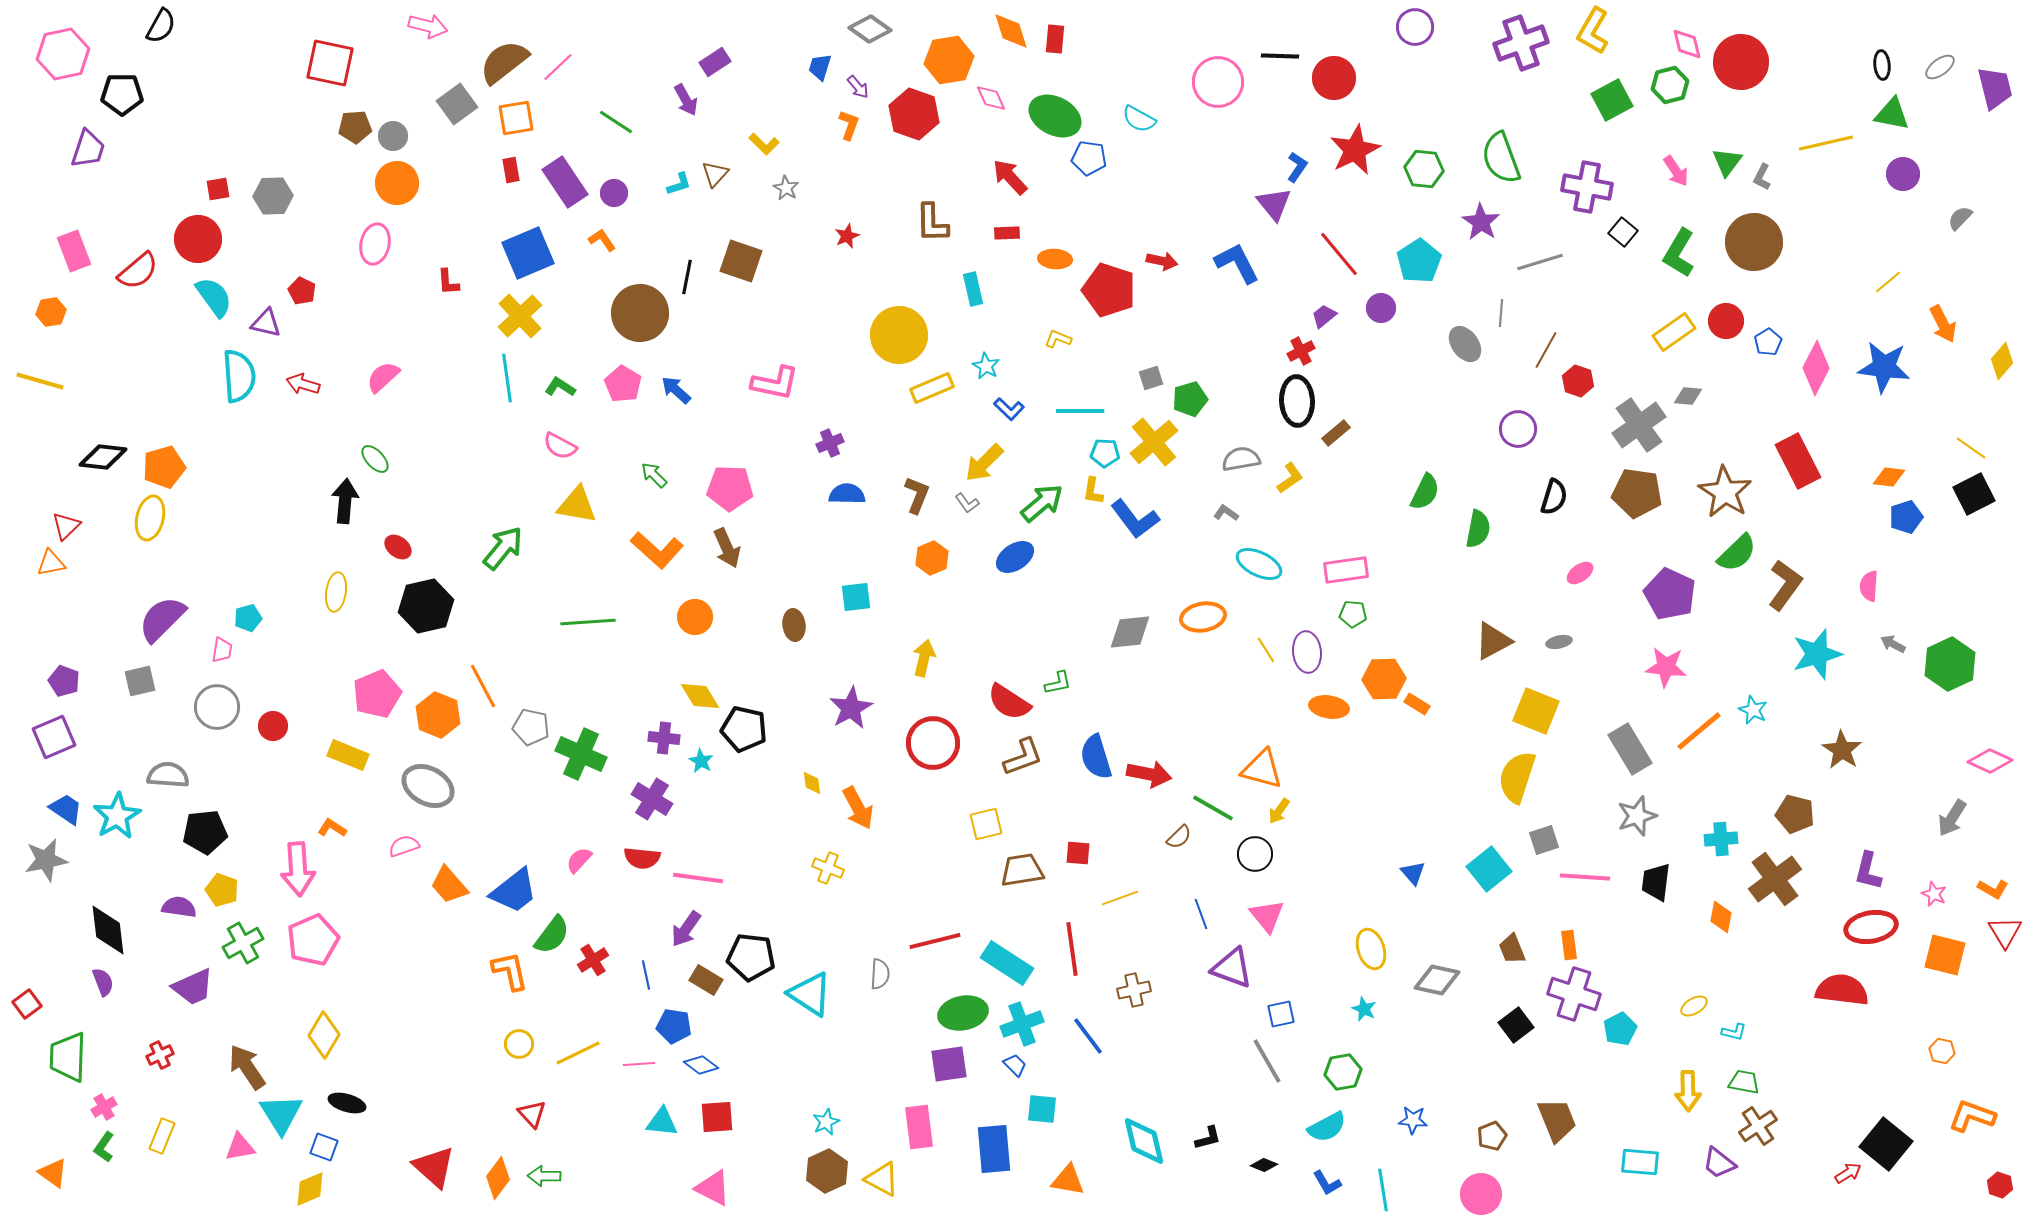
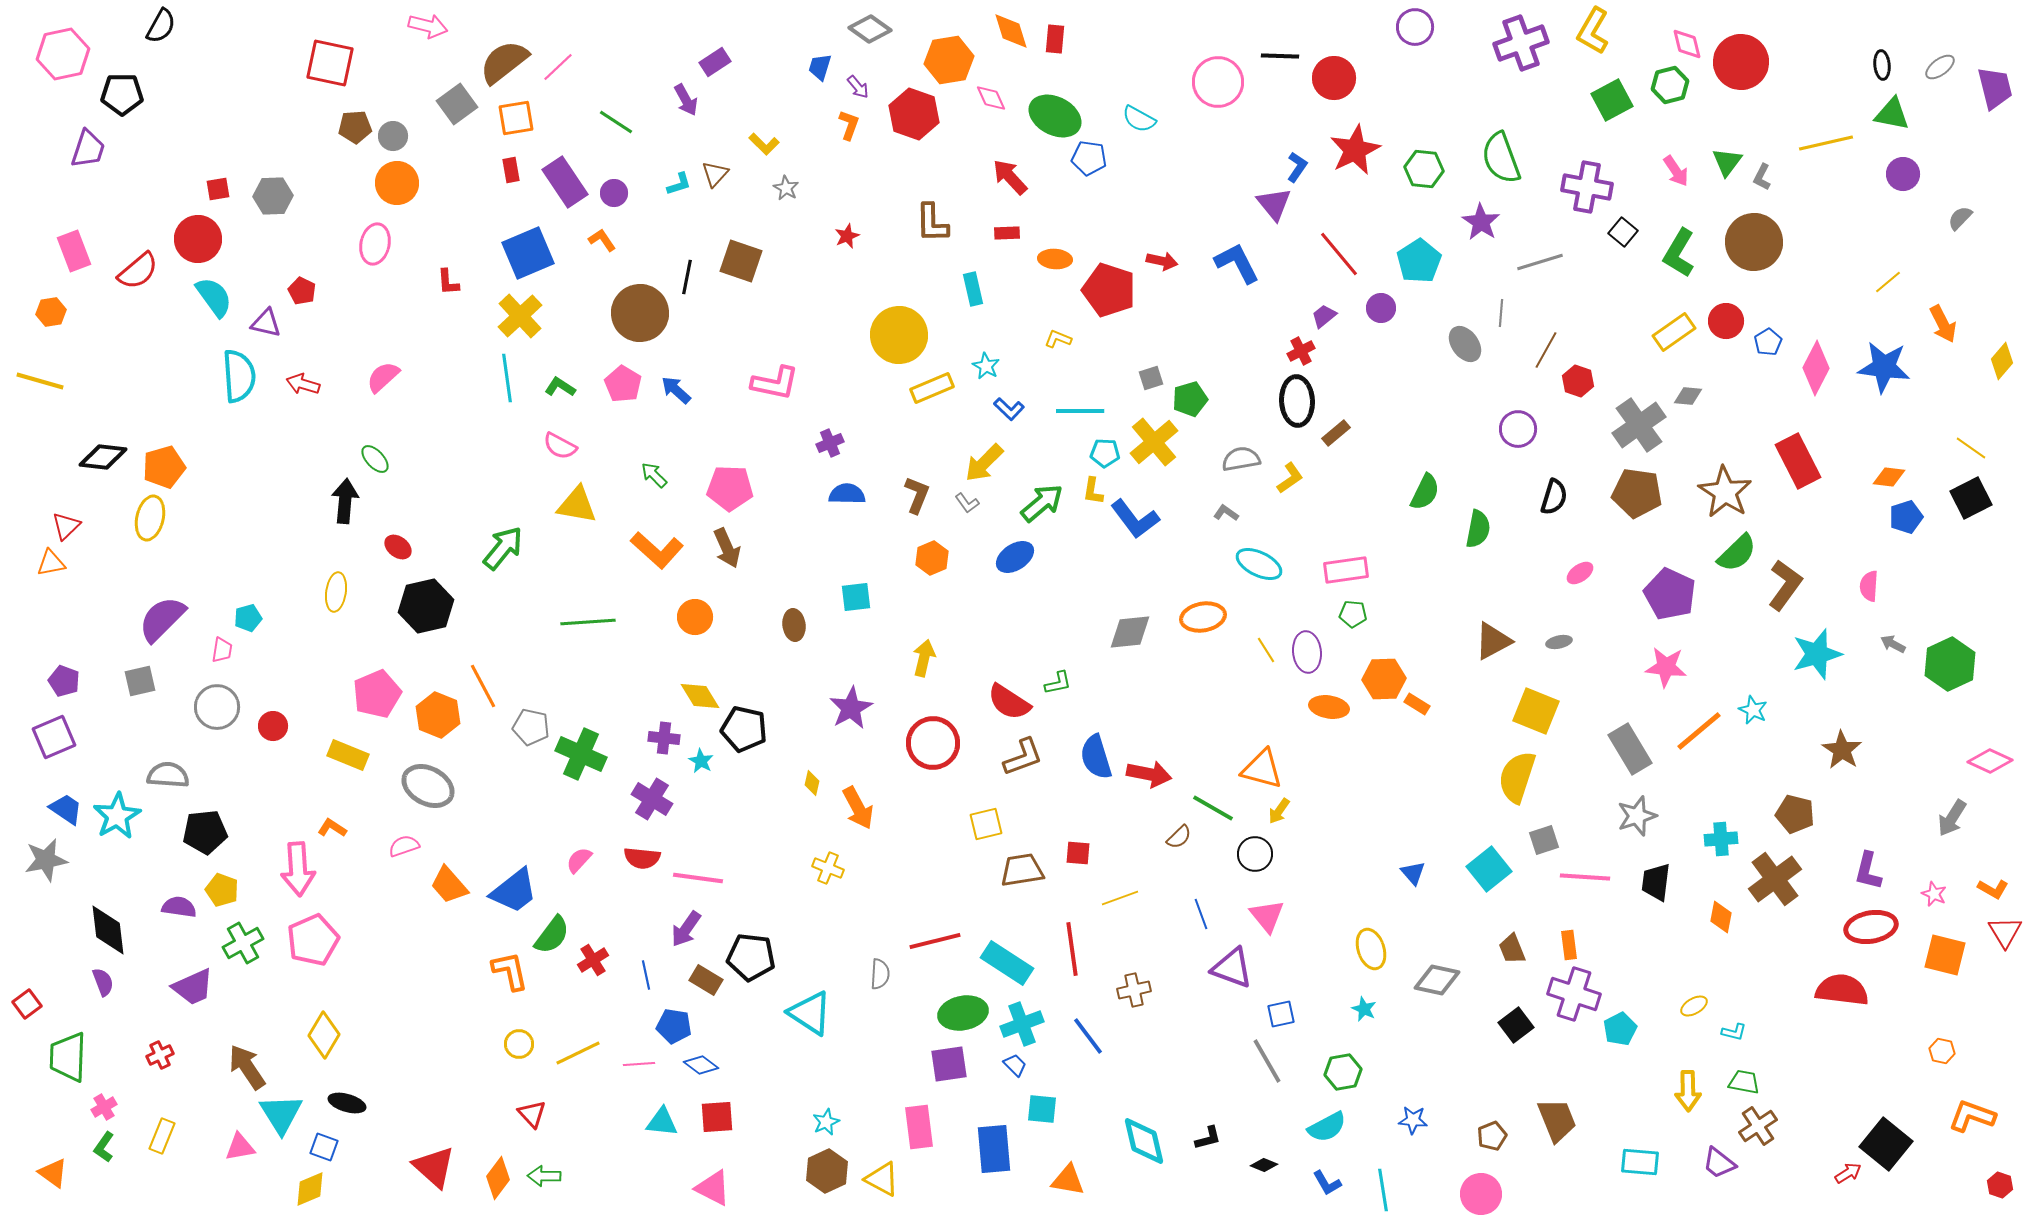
black square at (1974, 494): moved 3 px left, 4 px down
yellow diamond at (812, 783): rotated 20 degrees clockwise
cyan triangle at (810, 994): moved 19 px down
